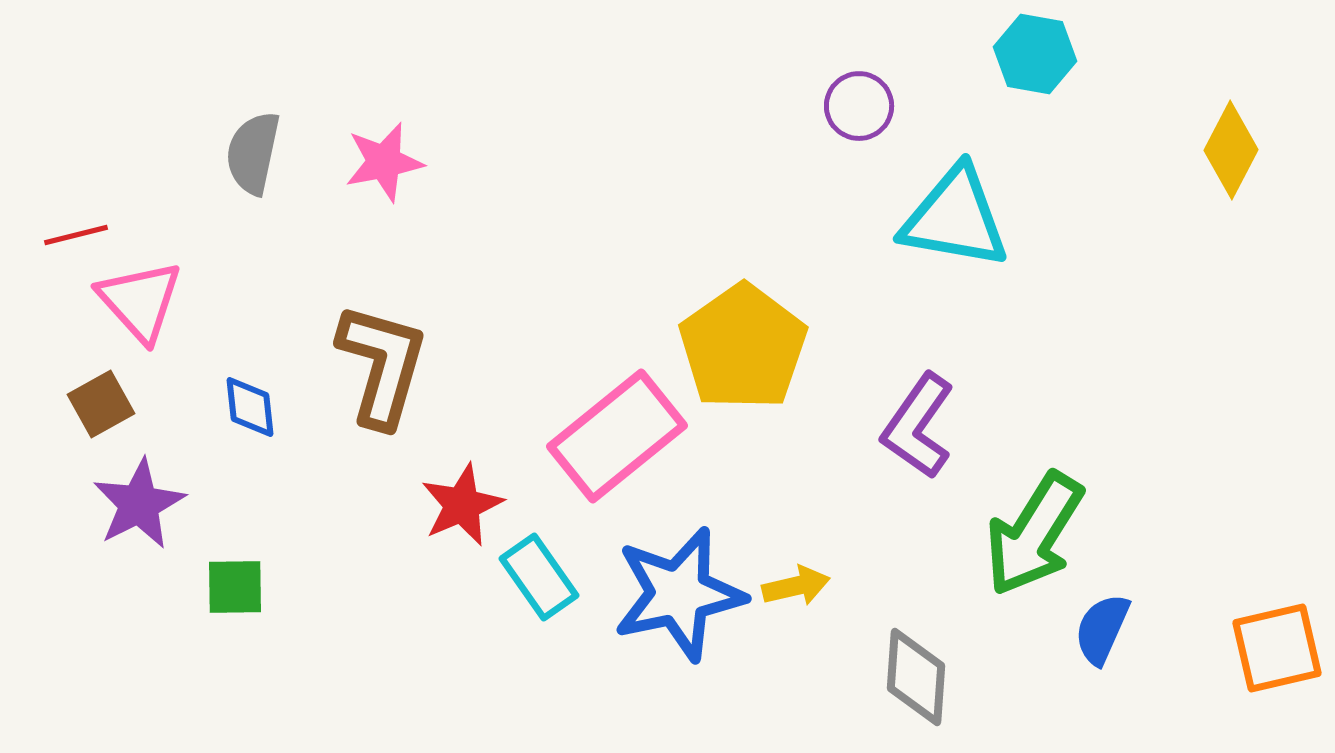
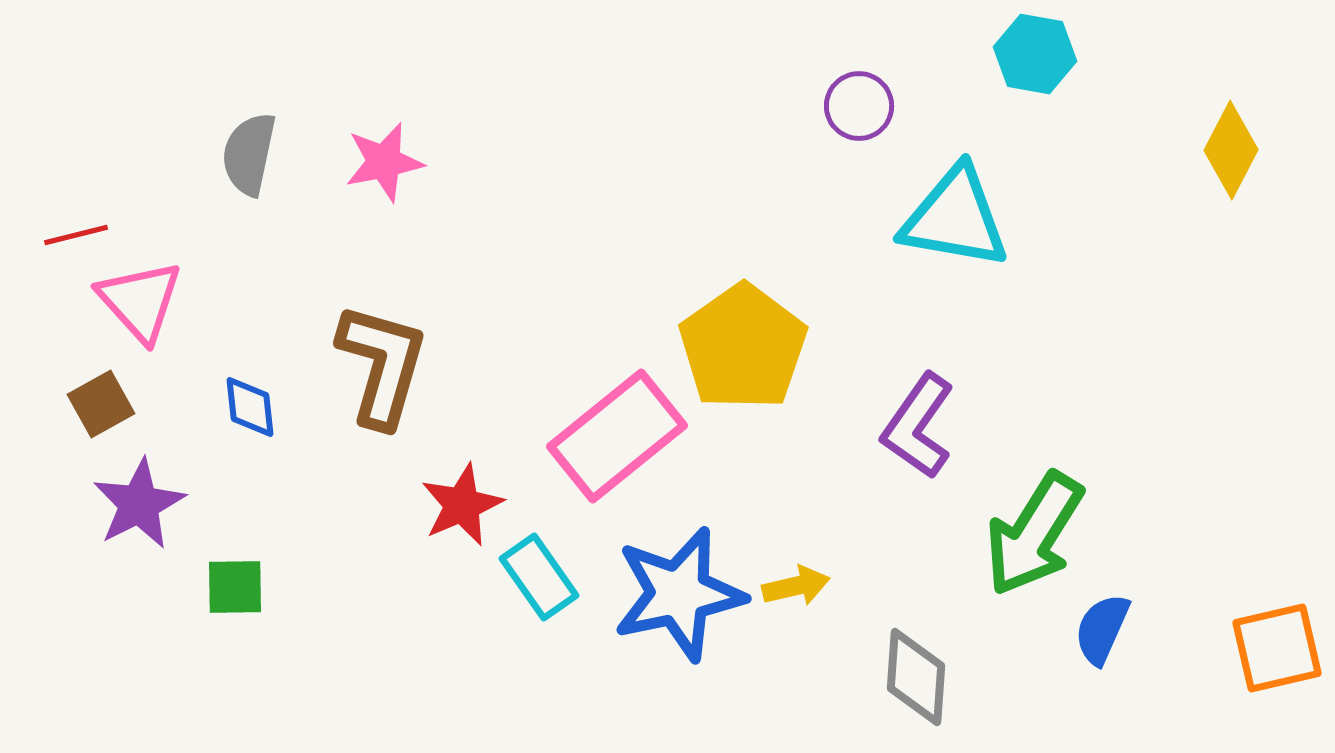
gray semicircle: moved 4 px left, 1 px down
